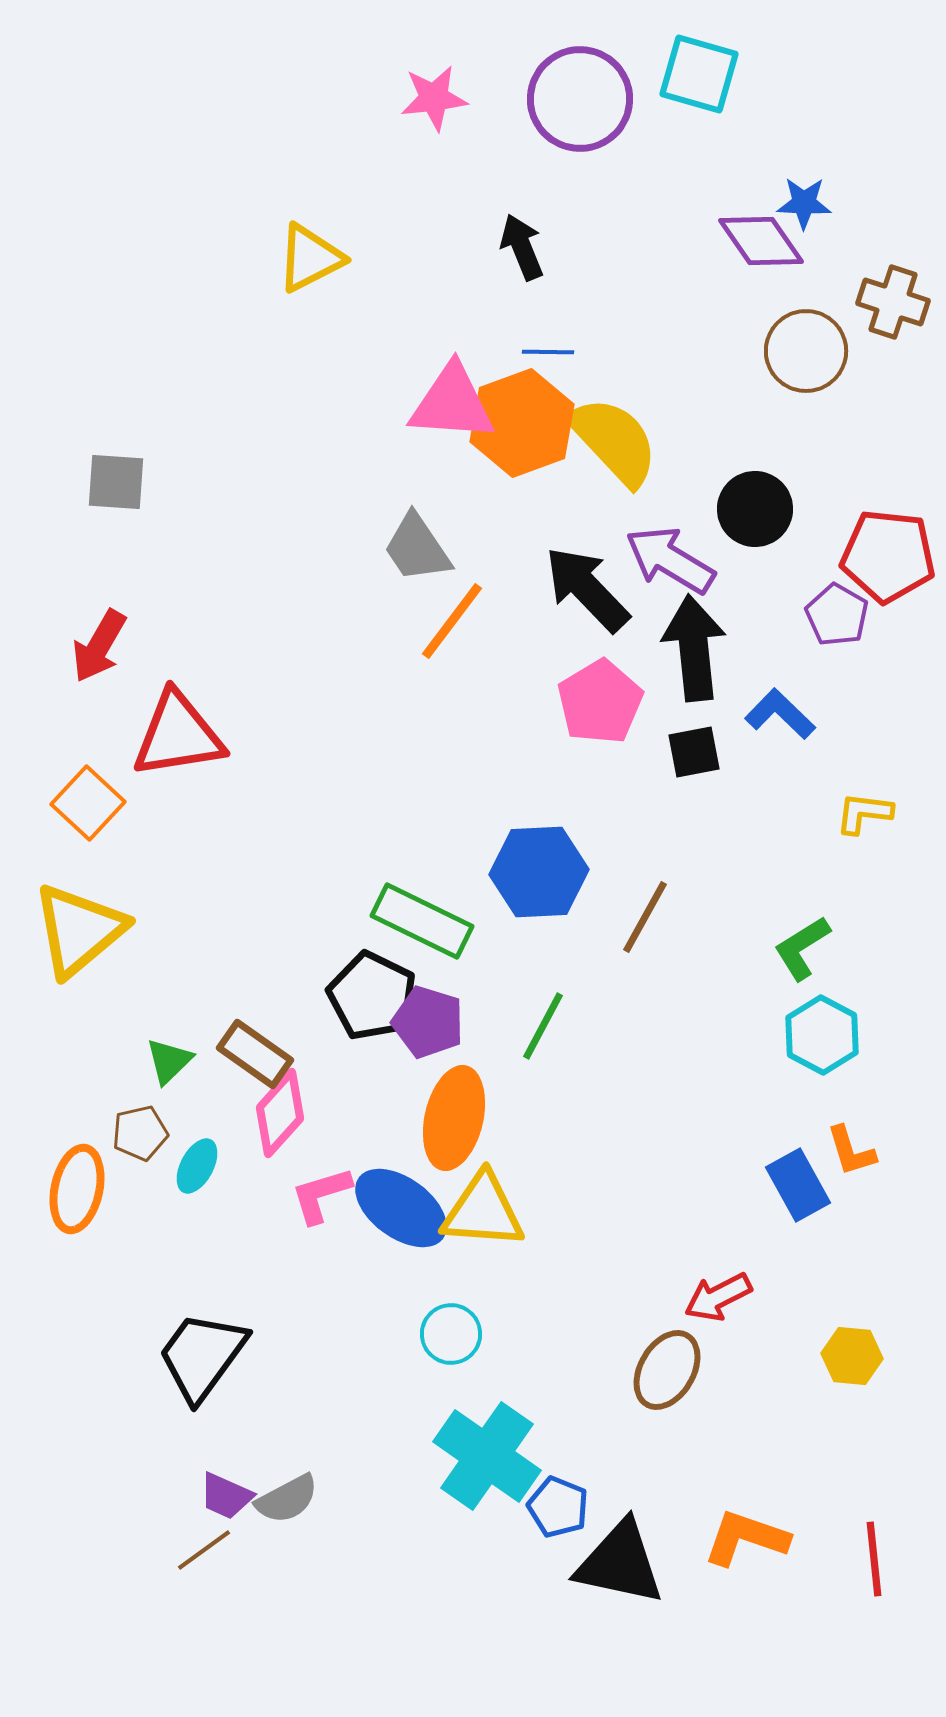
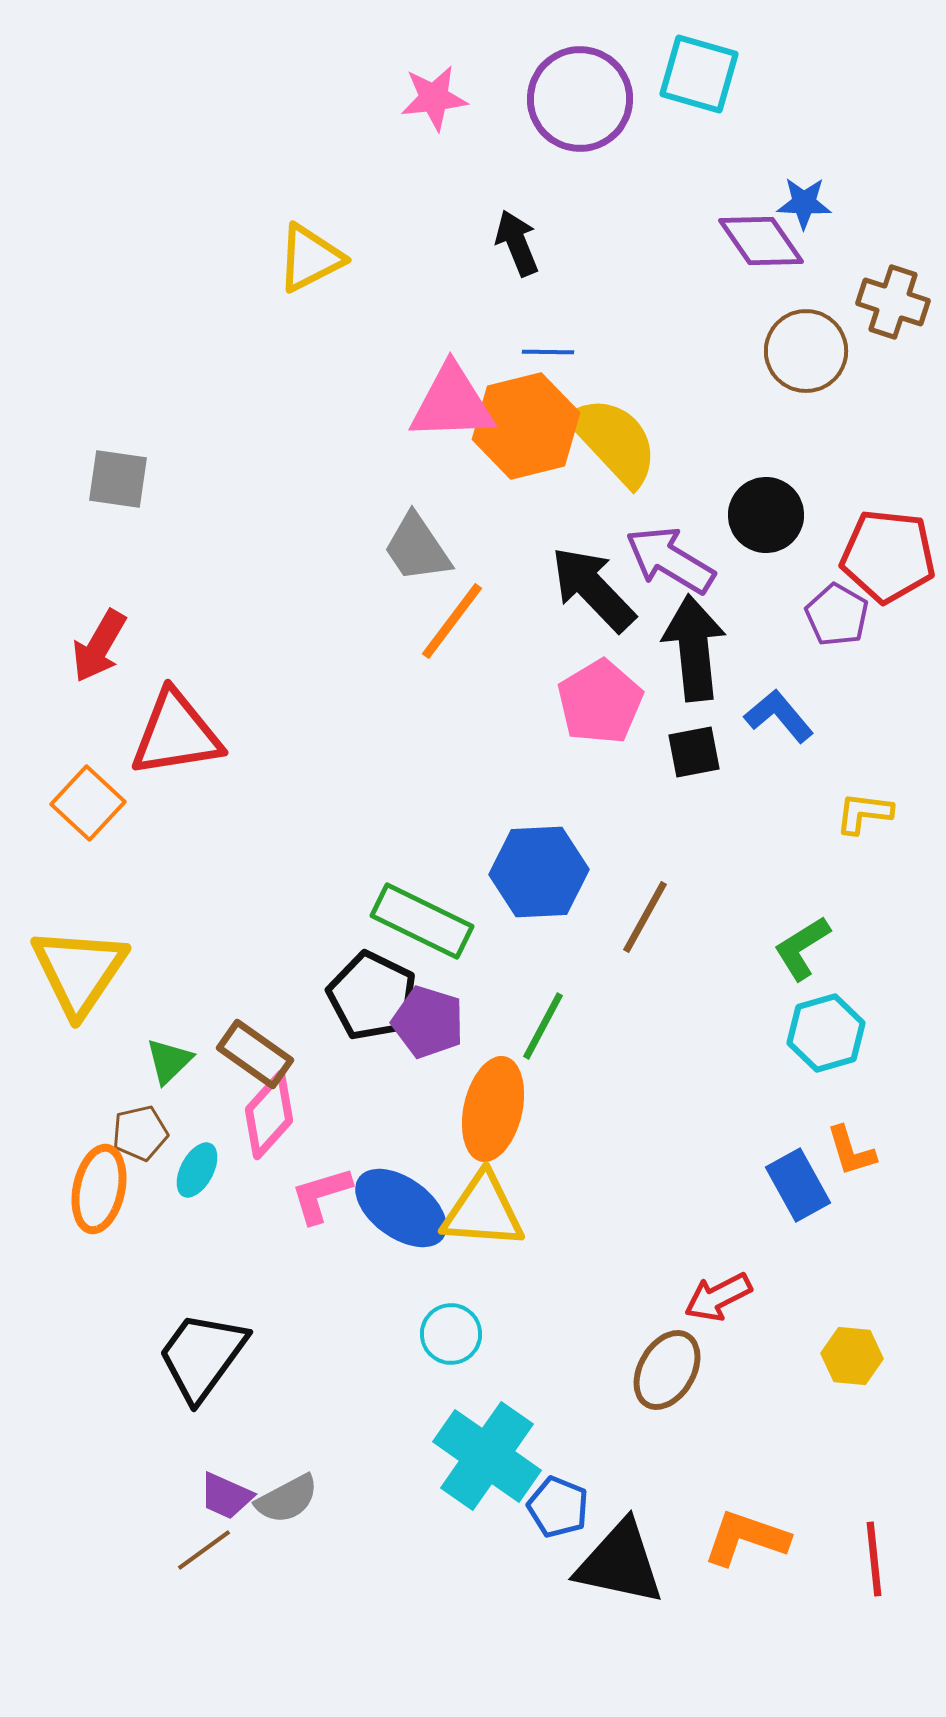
black arrow at (522, 247): moved 5 px left, 4 px up
pink triangle at (452, 403): rotated 6 degrees counterclockwise
orange hexagon at (522, 423): moved 4 px right, 3 px down; rotated 6 degrees clockwise
gray square at (116, 482): moved 2 px right, 3 px up; rotated 4 degrees clockwise
black circle at (755, 509): moved 11 px right, 6 px down
black arrow at (587, 589): moved 6 px right
blue L-shape at (780, 714): moved 1 px left, 2 px down; rotated 6 degrees clockwise
red triangle at (178, 735): moved 2 px left, 1 px up
yellow triangle at (79, 930): moved 41 px down; rotated 16 degrees counterclockwise
cyan hexagon at (822, 1035): moved 4 px right, 2 px up; rotated 16 degrees clockwise
pink diamond at (280, 1113): moved 11 px left, 2 px down
orange ellipse at (454, 1118): moved 39 px right, 9 px up
cyan ellipse at (197, 1166): moved 4 px down
orange ellipse at (77, 1189): moved 22 px right
